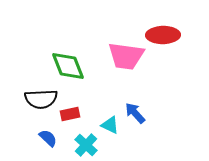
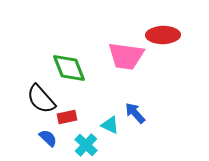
green diamond: moved 1 px right, 2 px down
black semicircle: rotated 52 degrees clockwise
red rectangle: moved 3 px left, 3 px down
